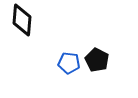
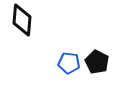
black pentagon: moved 2 px down
